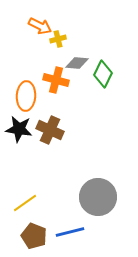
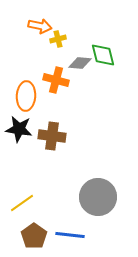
orange arrow: rotated 15 degrees counterclockwise
gray diamond: moved 3 px right
green diamond: moved 19 px up; rotated 40 degrees counterclockwise
brown cross: moved 2 px right, 6 px down; rotated 16 degrees counterclockwise
yellow line: moved 3 px left
blue line: moved 3 px down; rotated 20 degrees clockwise
brown pentagon: rotated 15 degrees clockwise
